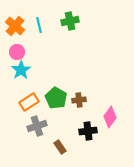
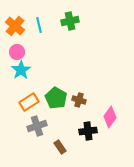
brown cross: rotated 24 degrees clockwise
